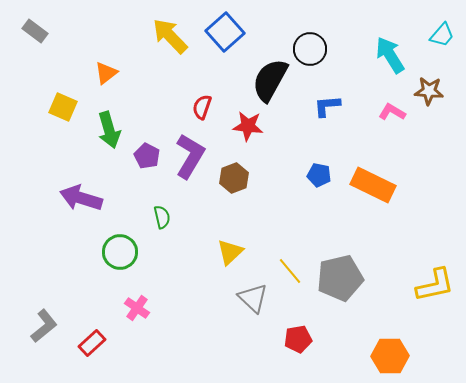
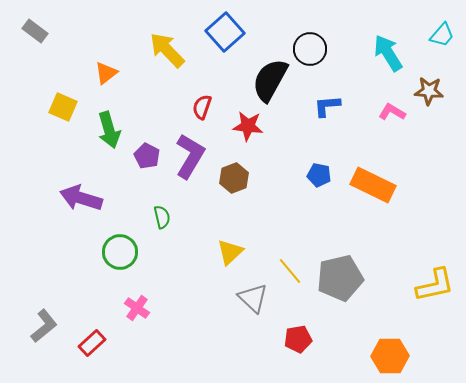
yellow arrow: moved 3 px left, 14 px down
cyan arrow: moved 2 px left, 2 px up
